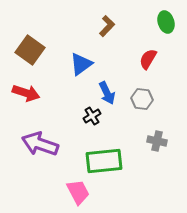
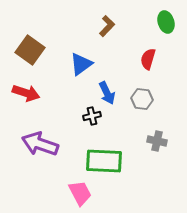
red semicircle: rotated 15 degrees counterclockwise
black cross: rotated 18 degrees clockwise
green rectangle: rotated 9 degrees clockwise
pink trapezoid: moved 2 px right, 1 px down
